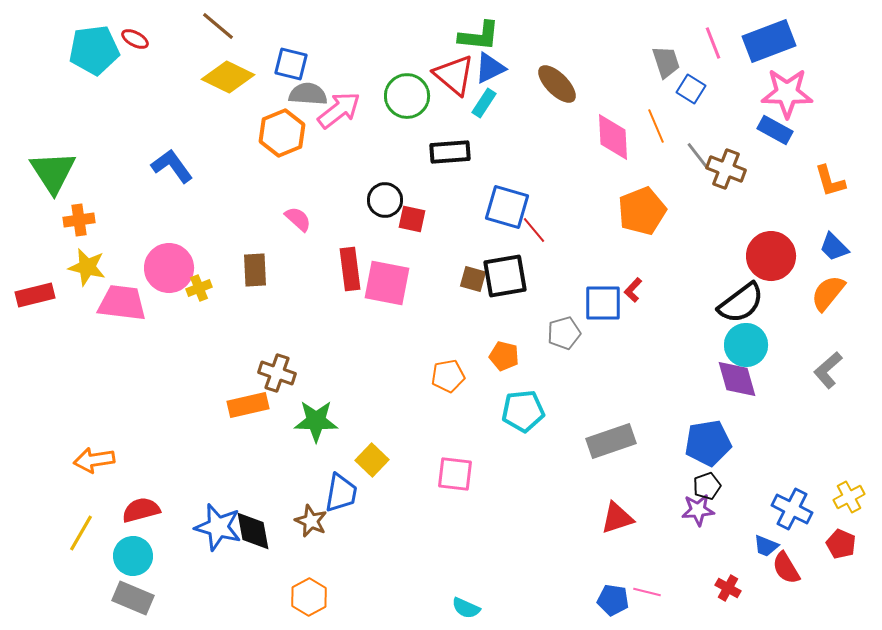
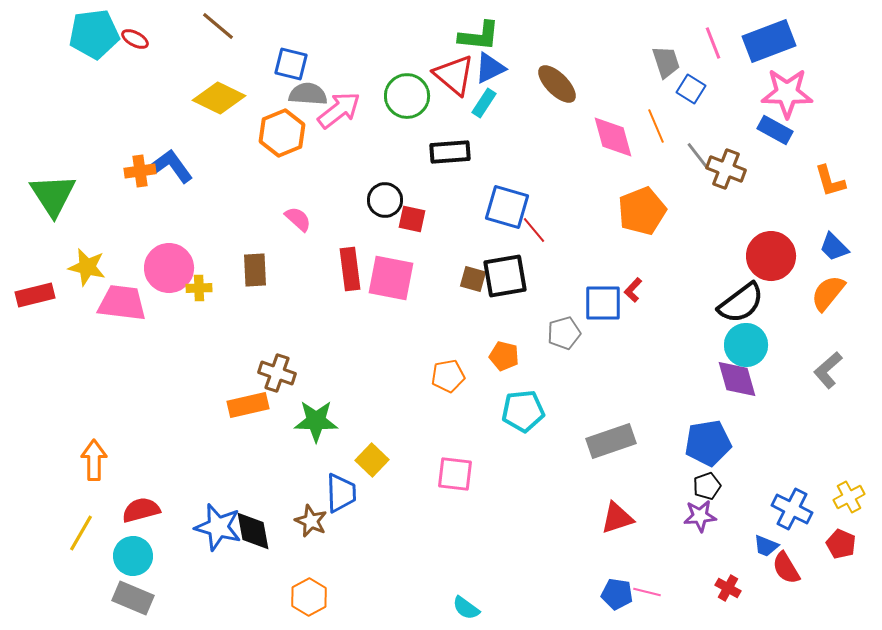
cyan pentagon at (94, 50): moved 16 px up
yellow diamond at (228, 77): moved 9 px left, 21 px down
pink diamond at (613, 137): rotated 12 degrees counterclockwise
green triangle at (53, 172): moved 23 px down
orange cross at (79, 220): moved 61 px right, 49 px up
pink square at (387, 283): moved 4 px right, 5 px up
yellow cross at (199, 288): rotated 20 degrees clockwise
orange arrow at (94, 460): rotated 99 degrees clockwise
blue trapezoid at (341, 493): rotated 12 degrees counterclockwise
purple star at (698, 510): moved 2 px right, 6 px down
blue pentagon at (613, 600): moved 4 px right, 6 px up
cyan semicircle at (466, 608): rotated 12 degrees clockwise
